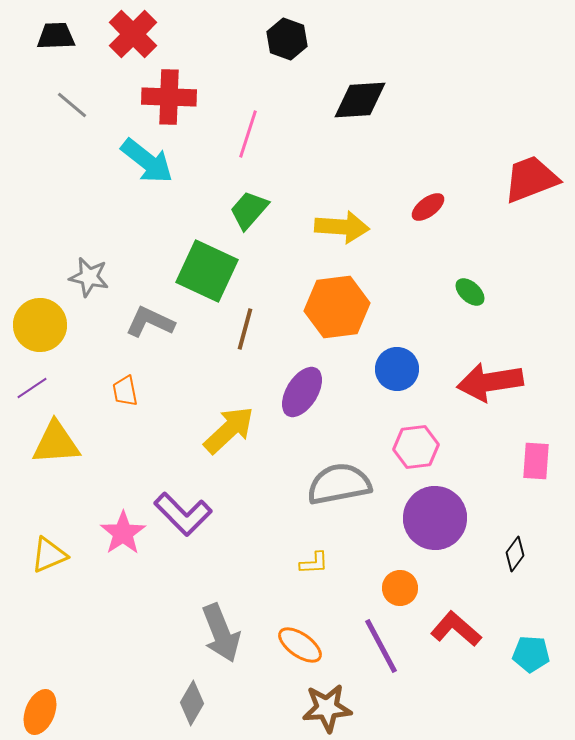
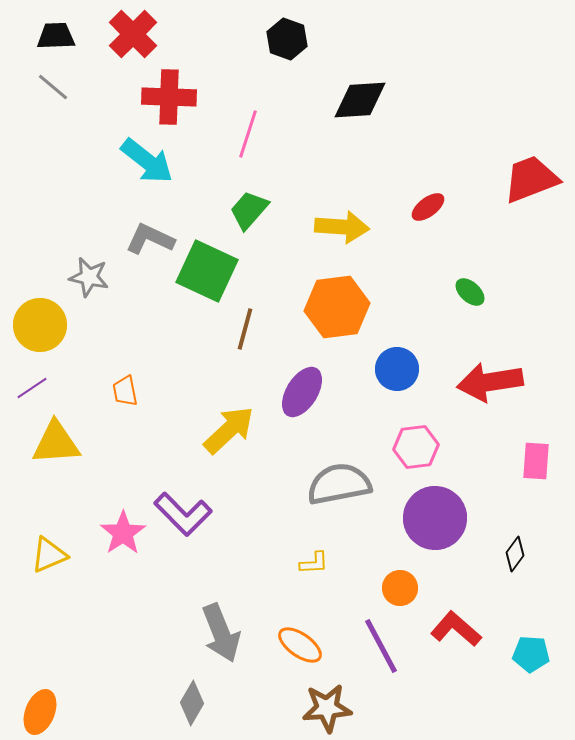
gray line at (72, 105): moved 19 px left, 18 px up
gray L-shape at (150, 322): moved 83 px up
